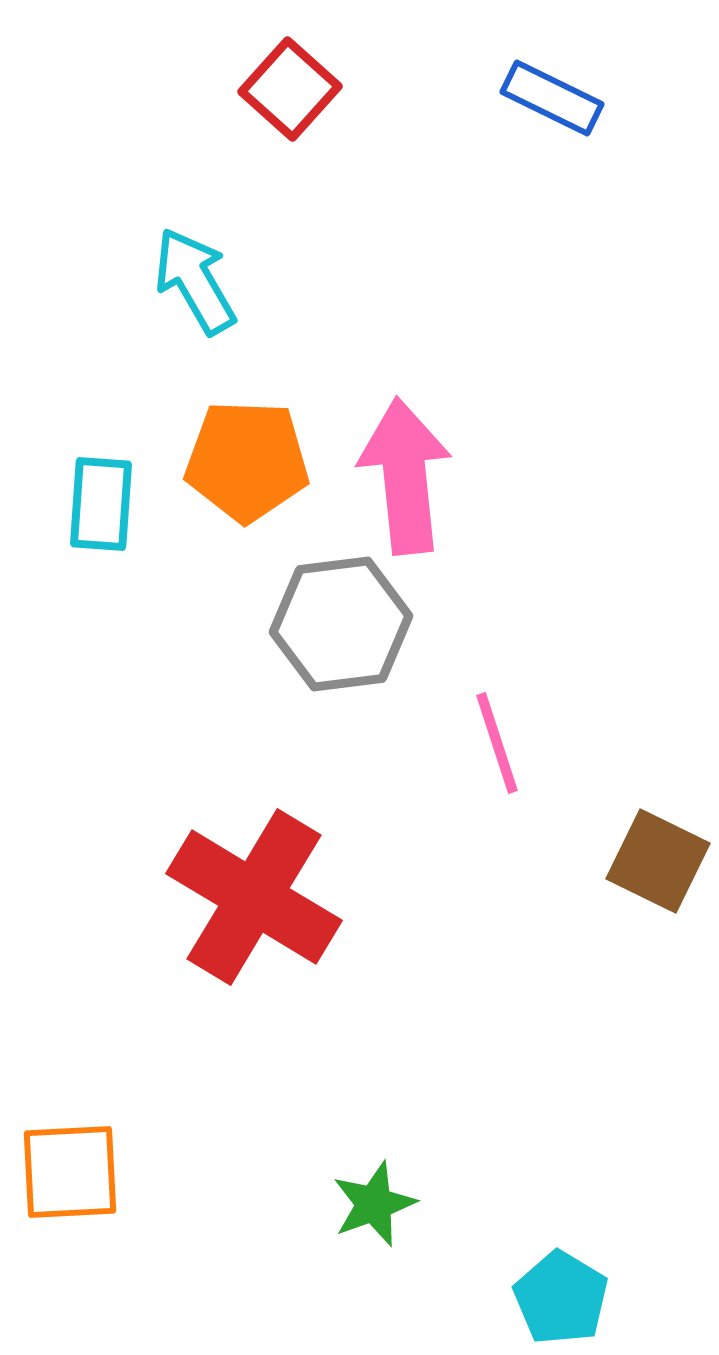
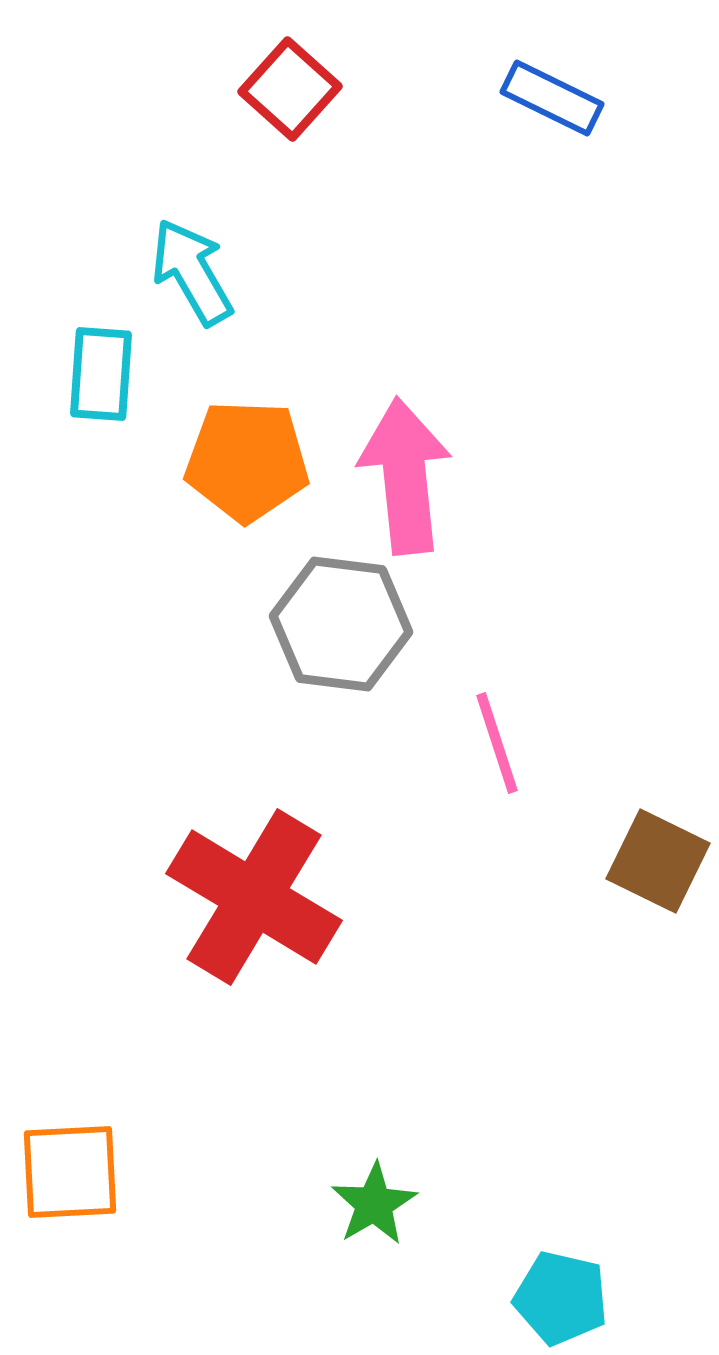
cyan arrow: moved 3 px left, 9 px up
cyan rectangle: moved 130 px up
gray hexagon: rotated 14 degrees clockwise
green star: rotated 10 degrees counterclockwise
cyan pentagon: rotated 18 degrees counterclockwise
